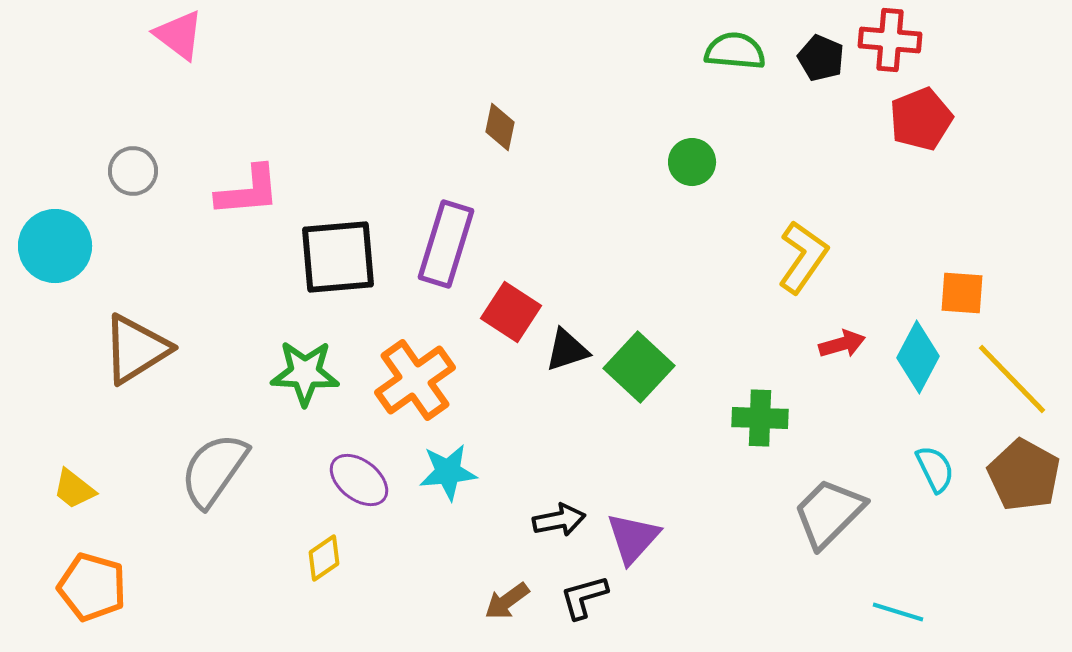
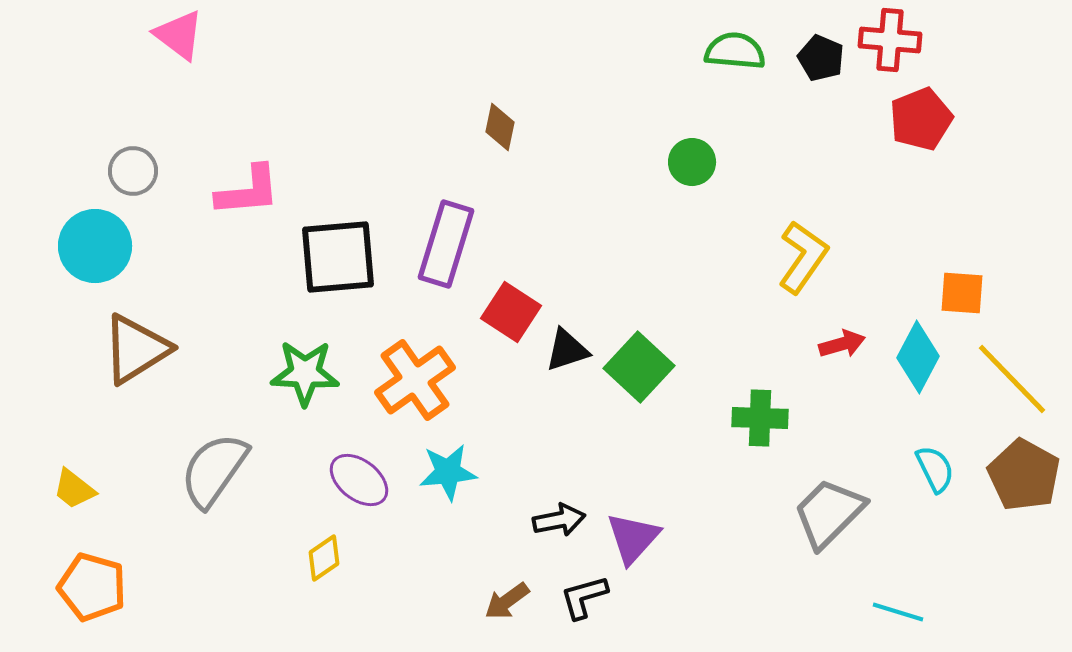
cyan circle: moved 40 px right
